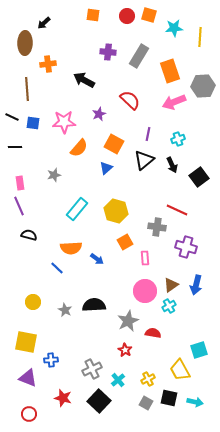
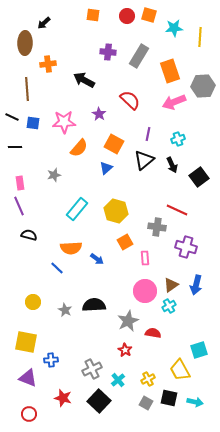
purple star at (99, 114): rotated 16 degrees counterclockwise
